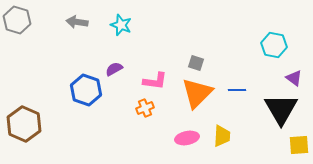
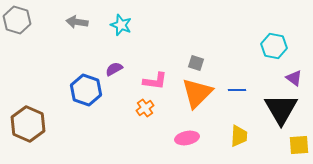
cyan hexagon: moved 1 px down
orange cross: rotated 12 degrees counterclockwise
brown hexagon: moved 4 px right
yellow trapezoid: moved 17 px right
